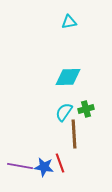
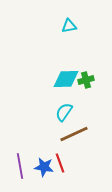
cyan triangle: moved 4 px down
cyan diamond: moved 2 px left, 2 px down
green cross: moved 29 px up
brown line: rotated 68 degrees clockwise
purple line: rotated 70 degrees clockwise
